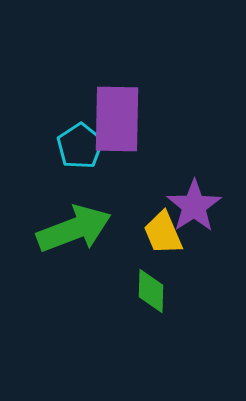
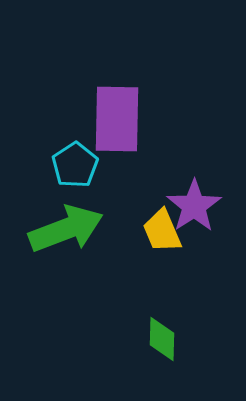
cyan pentagon: moved 5 px left, 19 px down
green arrow: moved 8 px left
yellow trapezoid: moved 1 px left, 2 px up
green diamond: moved 11 px right, 48 px down
